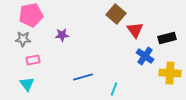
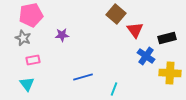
gray star: moved 1 px up; rotated 21 degrees clockwise
blue cross: moved 1 px right
